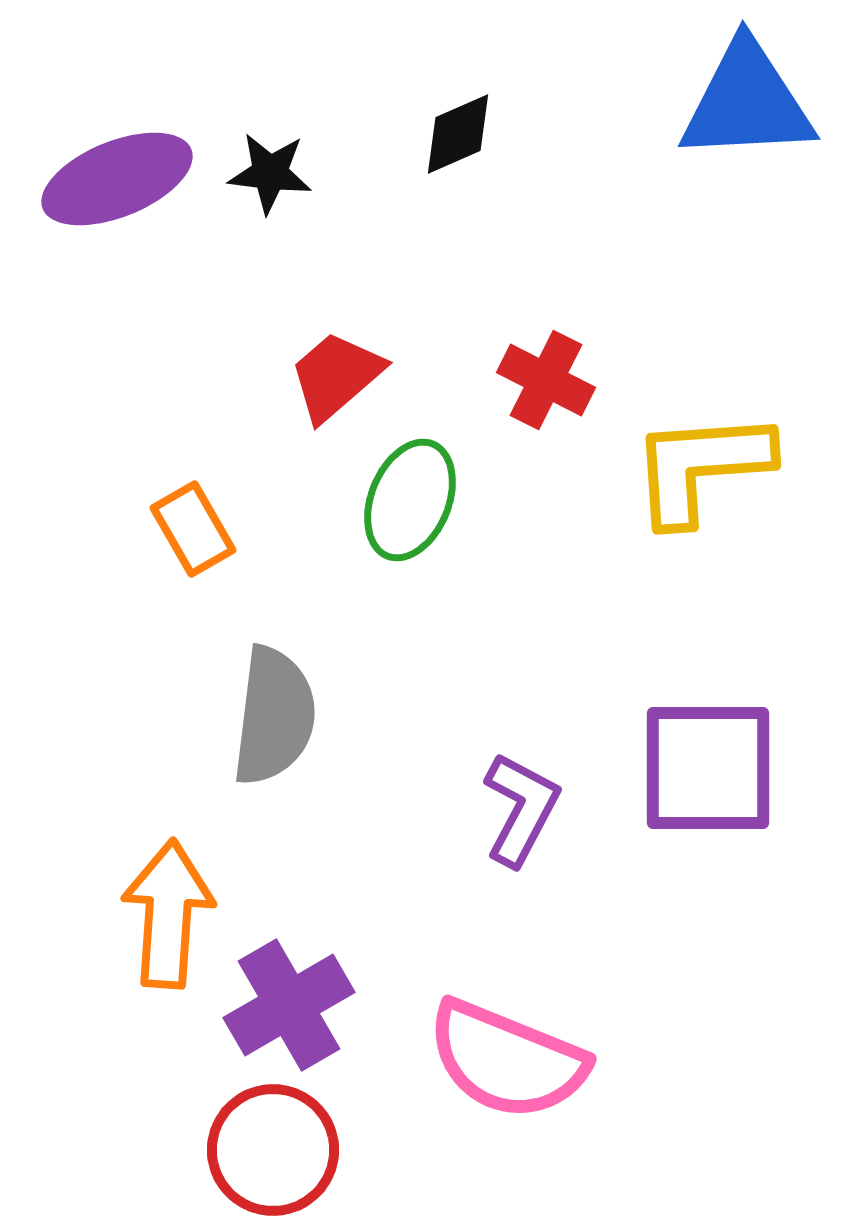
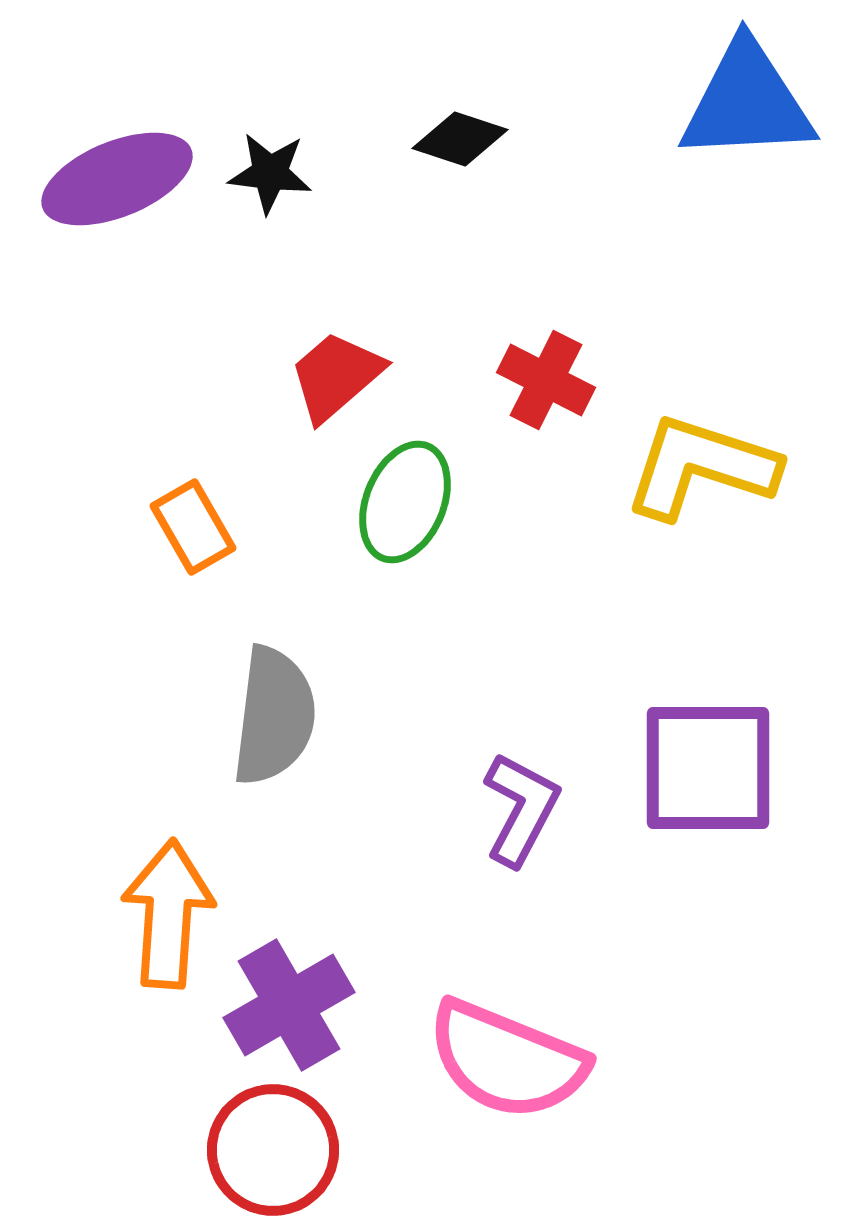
black diamond: moved 2 px right, 5 px down; rotated 42 degrees clockwise
yellow L-shape: rotated 22 degrees clockwise
green ellipse: moved 5 px left, 2 px down
orange rectangle: moved 2 px up
